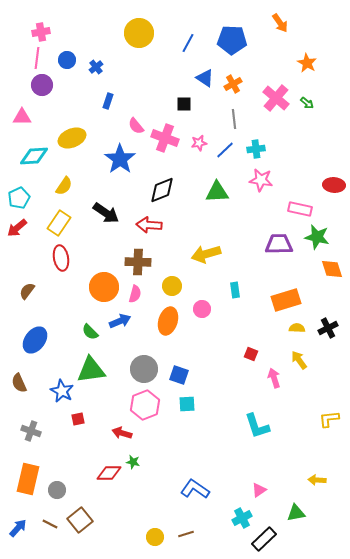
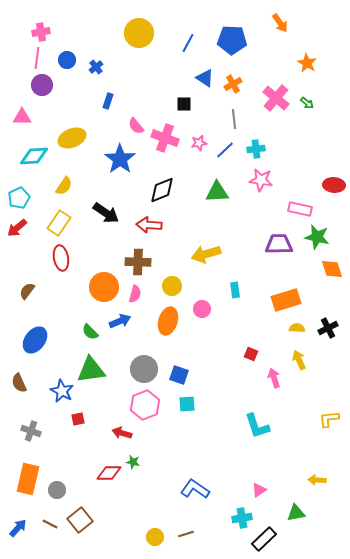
yellow arrow at (299, 360): rotated 12 degrees clockwise
cyan cross at (242, 518): rotated 18 degrees clockwise
